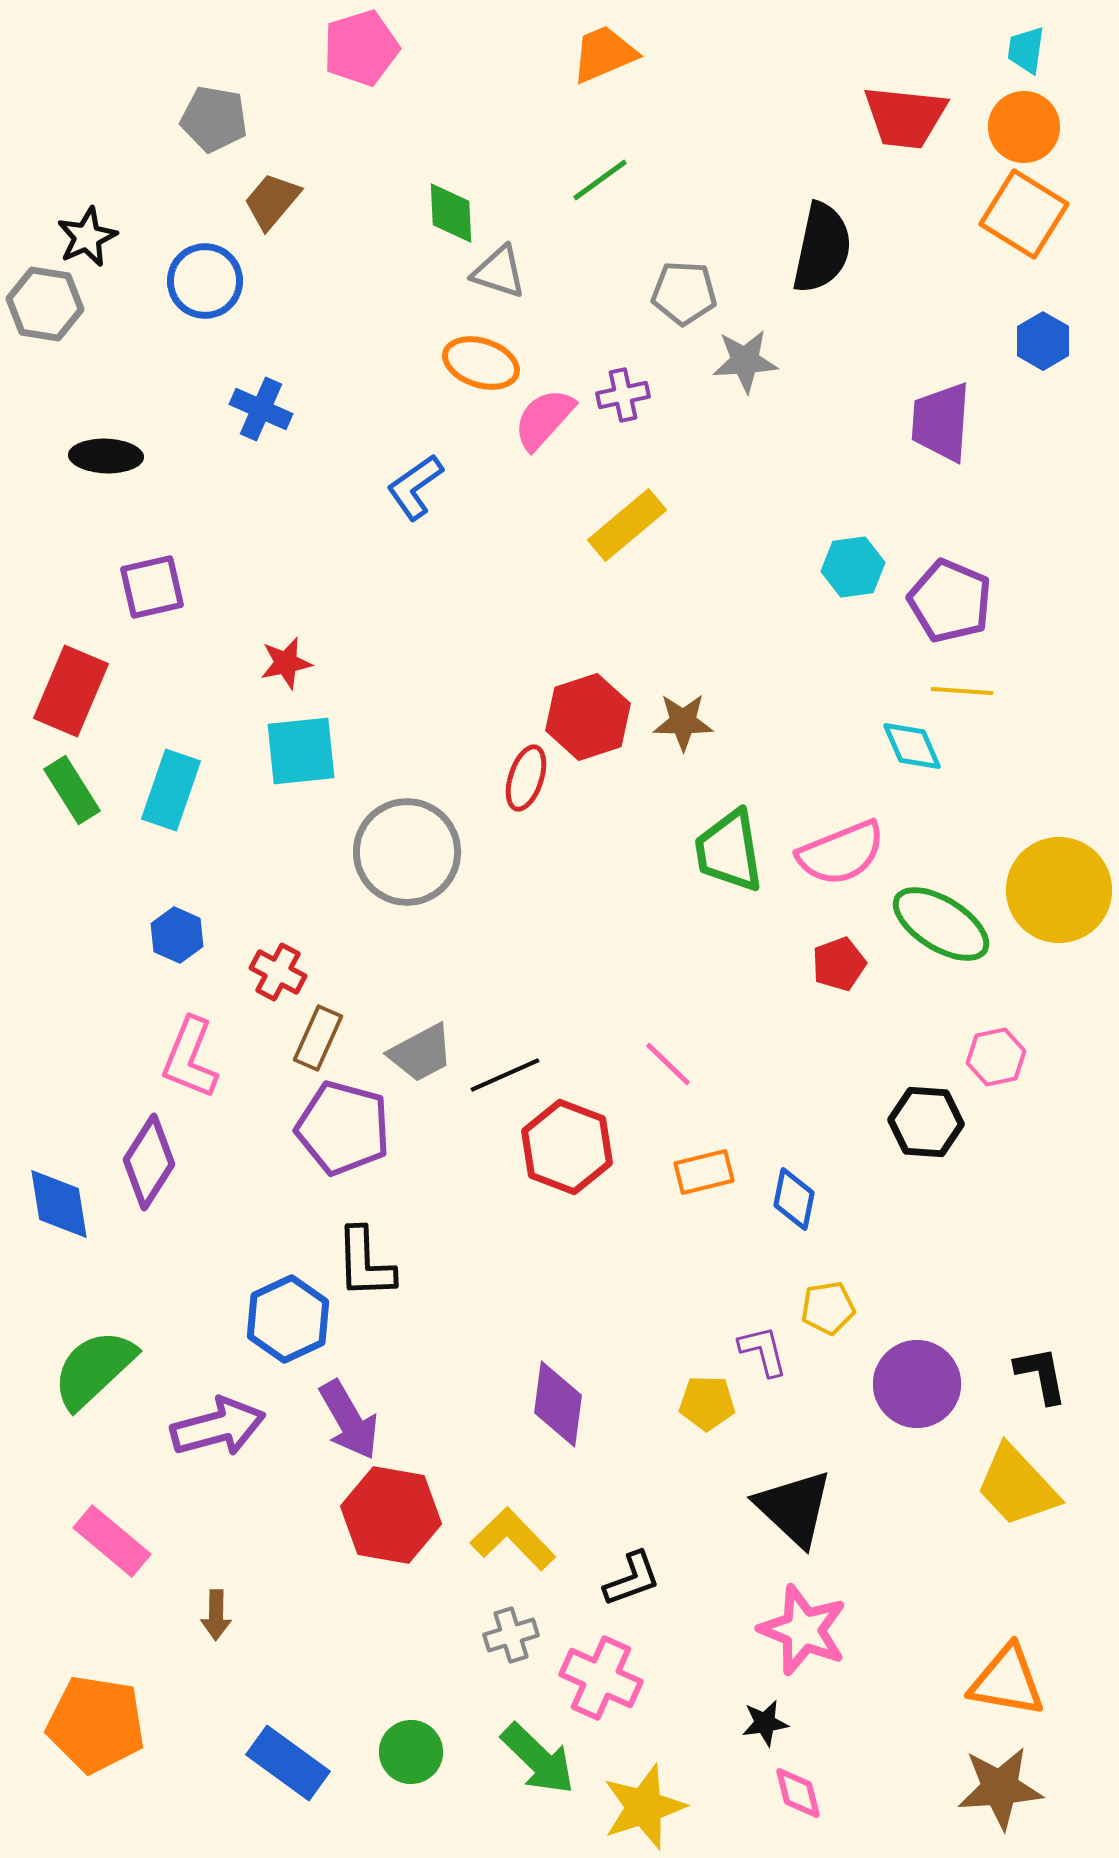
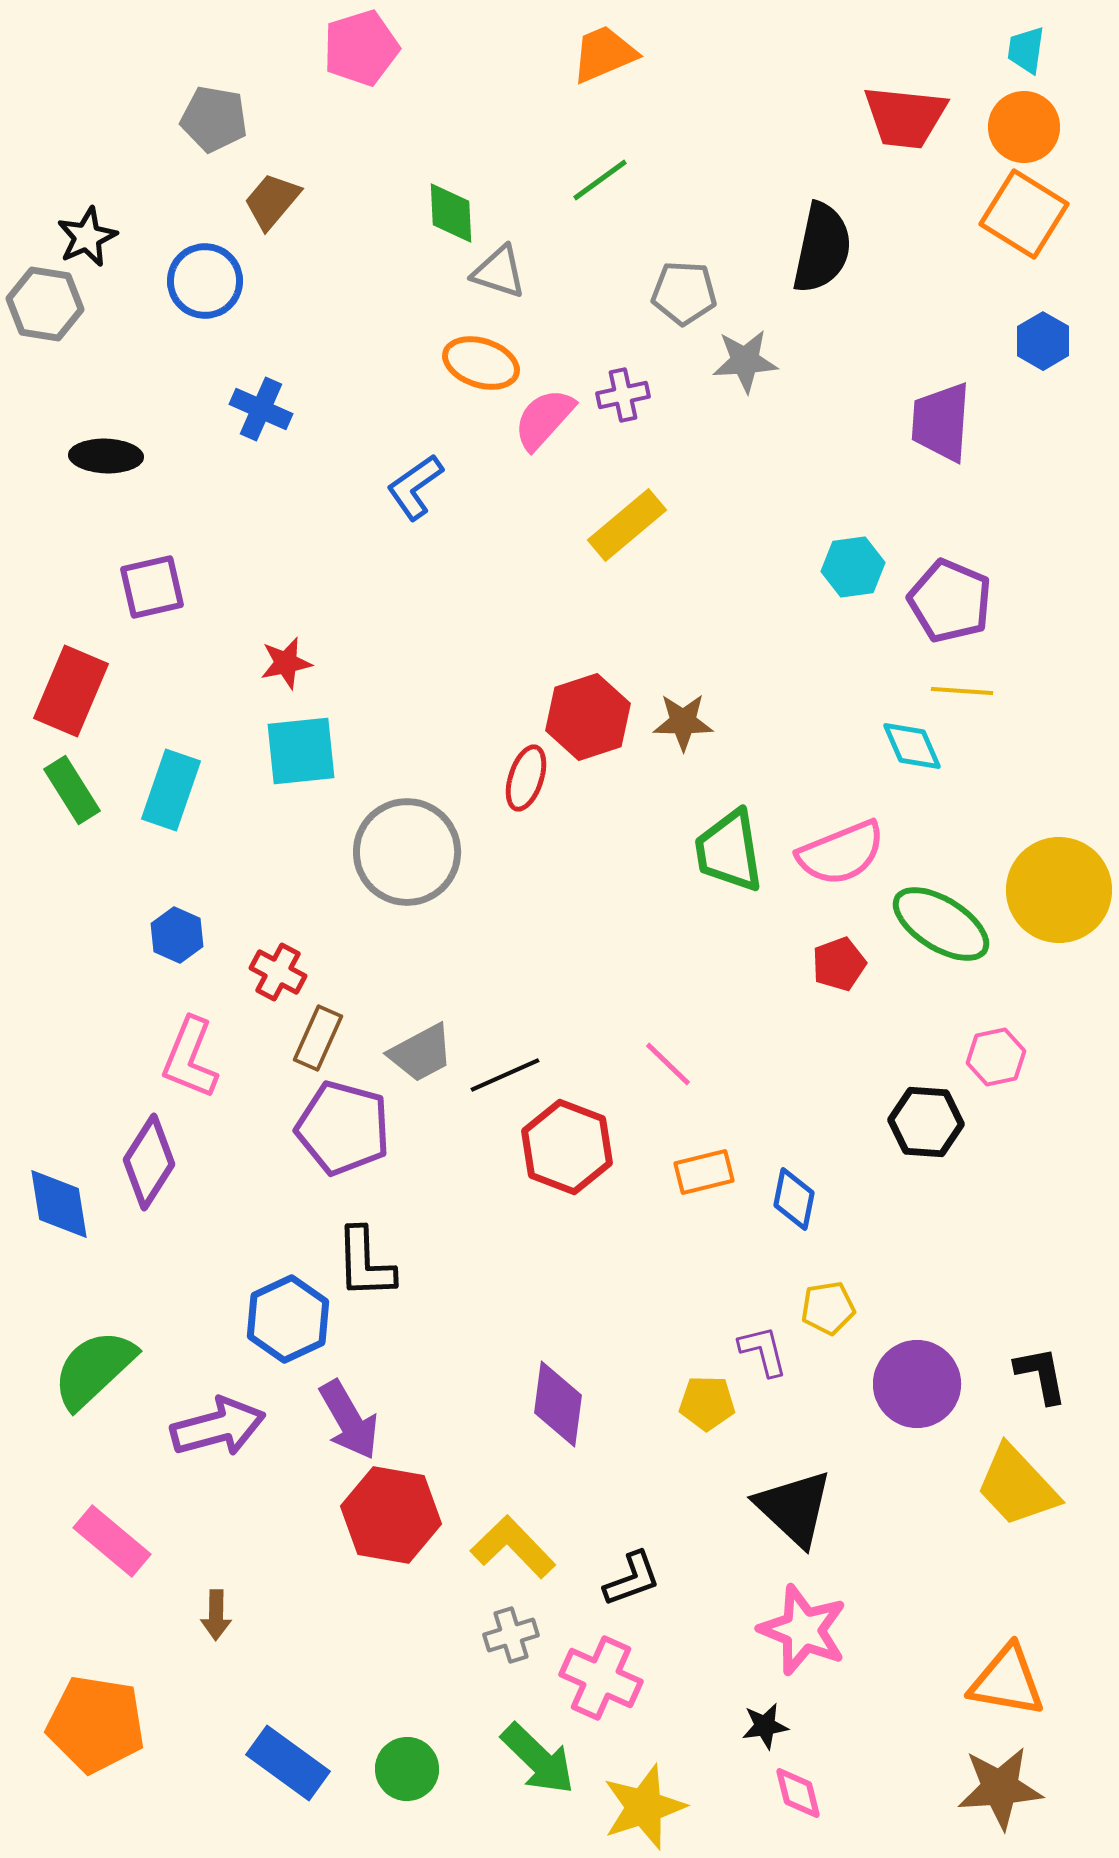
yellow L-shape at (513, 1539): moved 8 px down
black star at (765, 1723): moved 3 px down
green circle at (411, 1752): moved 4 px left, 17 px down
